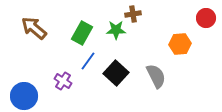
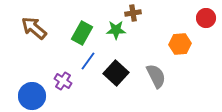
brown cross: moved 1 px up
blue circle: moved 8 px right
